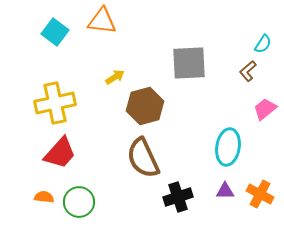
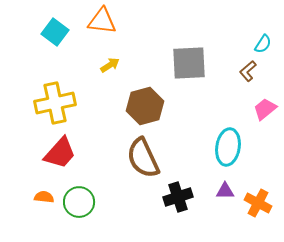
yellow arrow: moved 5 px left, 12 px up
orange cross: moved 2 px left, 9 px down
